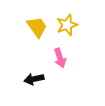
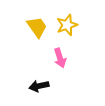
black arrow: moved 5 px right, 7 px down
